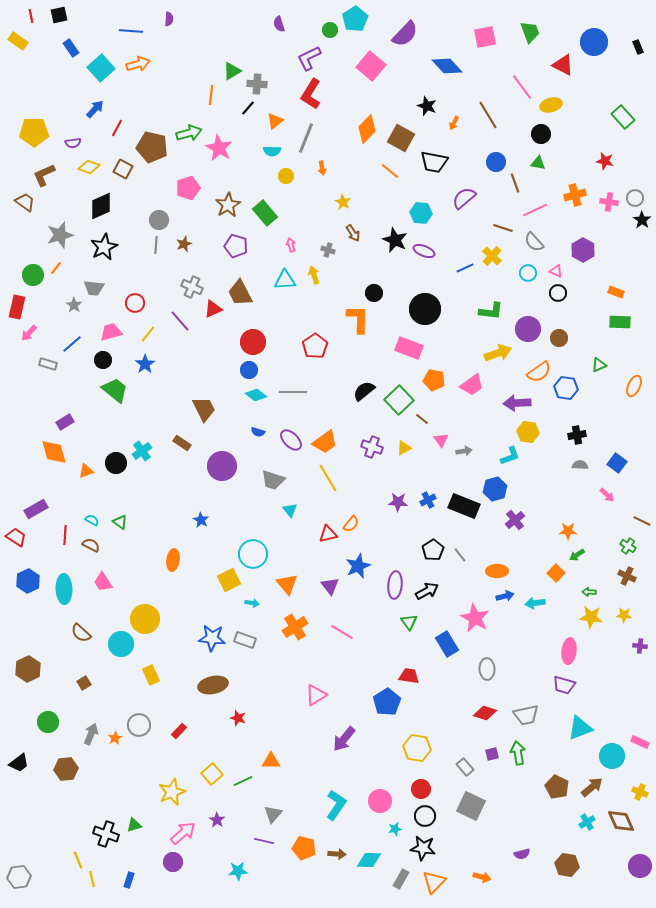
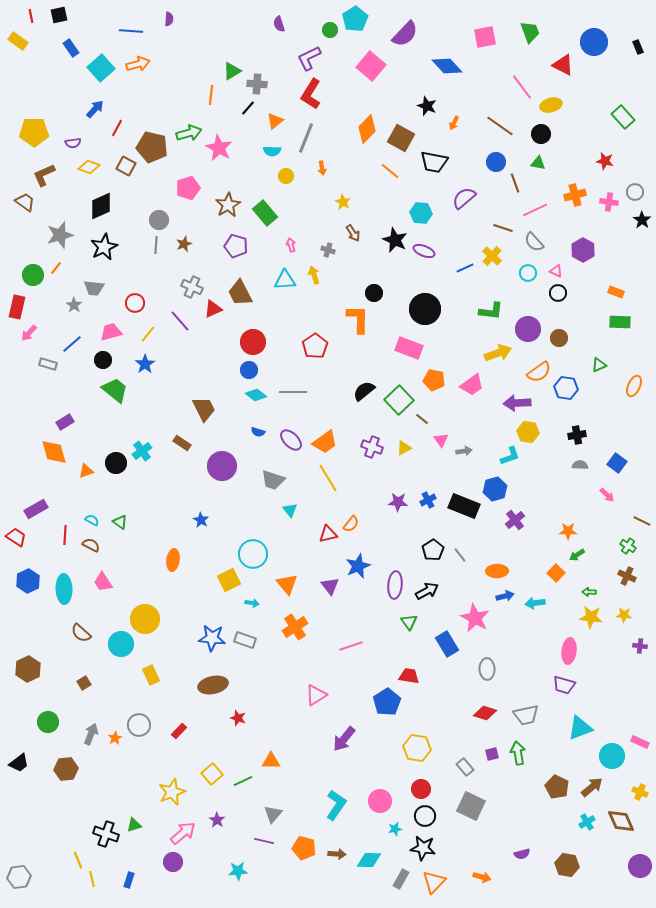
brown line at (488, 115): moved 12 px right, 11 px down; rotated 24 degrees counterclockwise
brown square at (123, 169): moved 3 px right, 3 px up
gray circle at (635, 198): moved 6 px up
pink line at (342, 632): moved 9 px right, 14 px down; rotated 50 degrees counterclockwise
